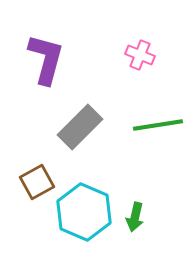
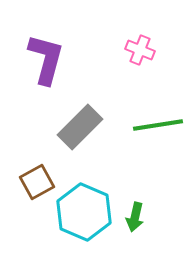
pink cross: moved 5 px up
